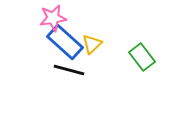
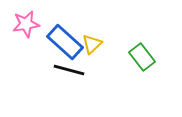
pink star: moved 27 px left, 6 px down
